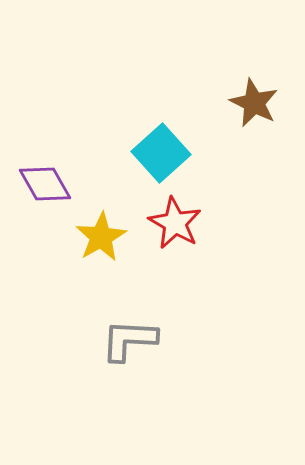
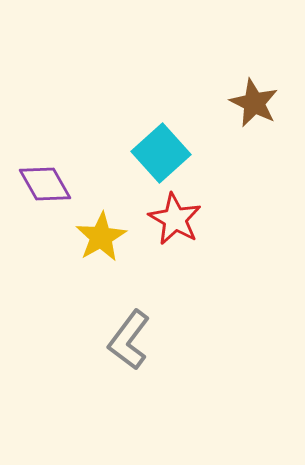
red star: moved 4 px up
gray L-shape: rotated 56 degrees counterclockwise
